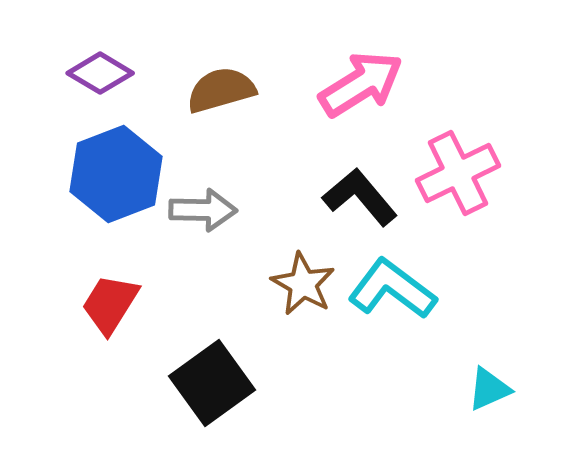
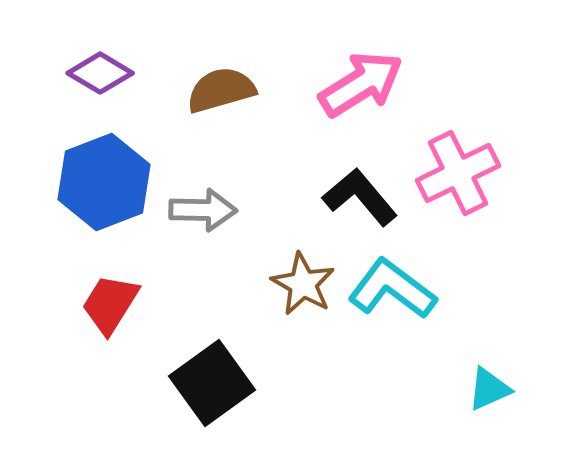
blue hexagon: moved 12 px left, 8 px down
